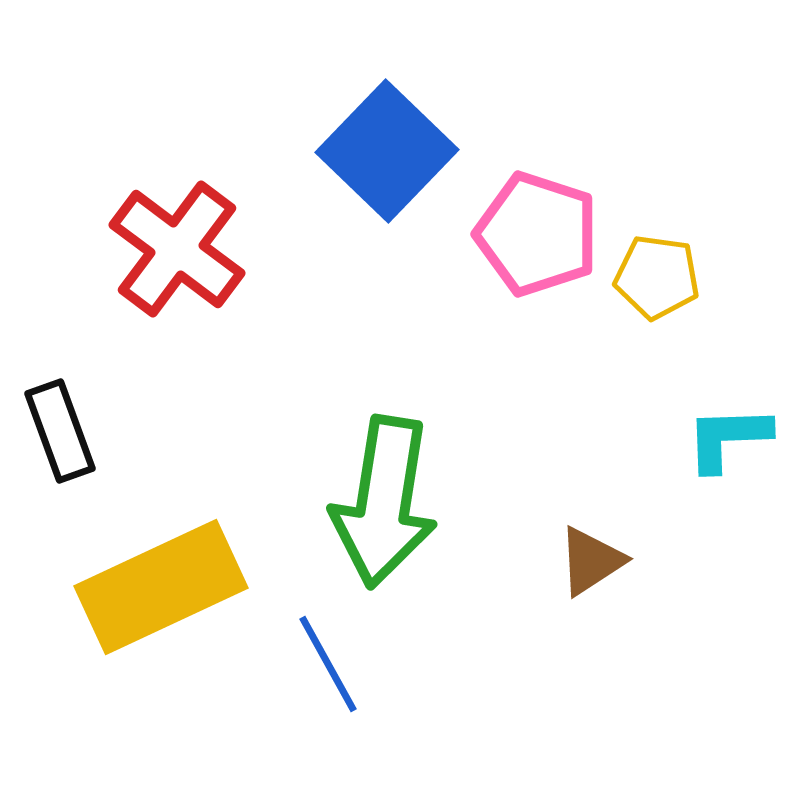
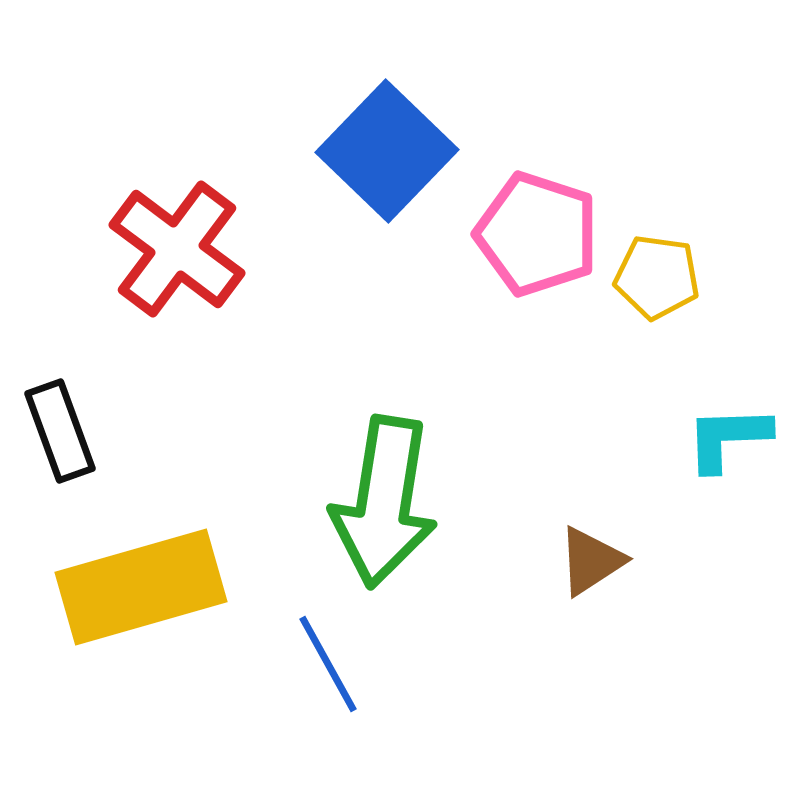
yellow rectangle: moved 20 px left; rotated 9 degrees clockwise
